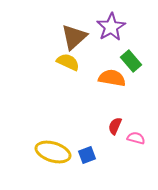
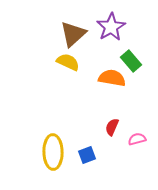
brown triangle: moved 1 px left, 3 px up
red semicircle: moved 3 px left, 1 px down
pink semicircle: moved 1 px right, 1 px down; rotated 30 degrees counterclockwise
yellow ellipse: rotated 72 degrees clockwise
